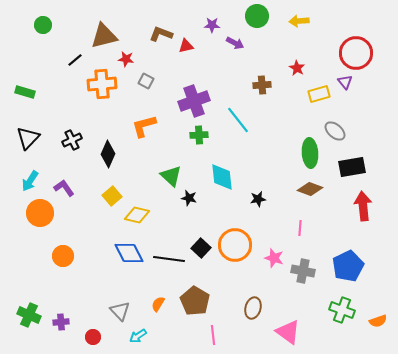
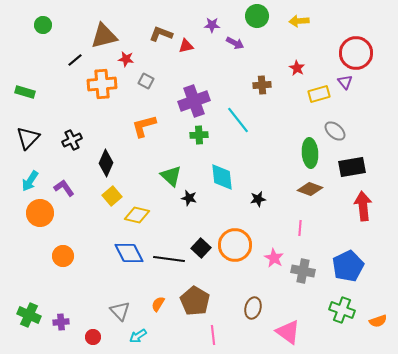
black diamond at (108, 154): moved 2 px left, 9 px down
pink star at (274, 258): rotated 12 degrees clockwise
